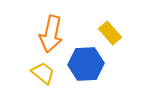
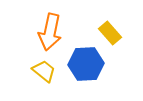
orange arrow: moved 1 px left, 2 px up
yellow trapezoid: moved 1 px right, 2 px up
